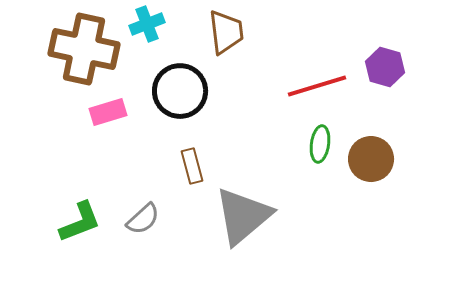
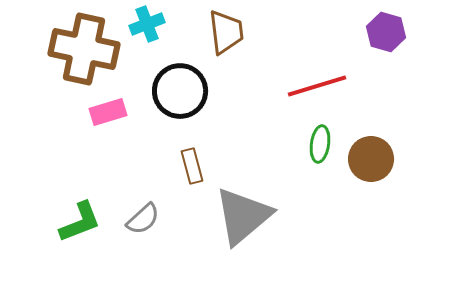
purple hexagon: moved 1 px right, 35 px up
